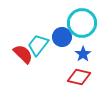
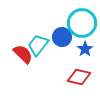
blue star: moved 2 px right, 5 px up
